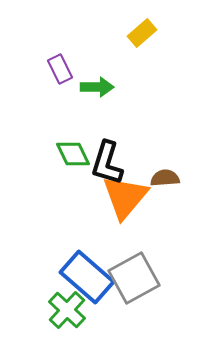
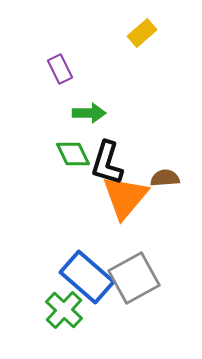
green arrow: moved 8 px left, 26 px down
green cross: moved 3 px left
